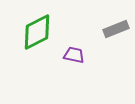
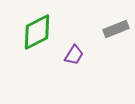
purple trapezoid: rotated 110 degrees clockwise
